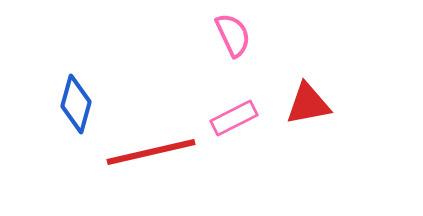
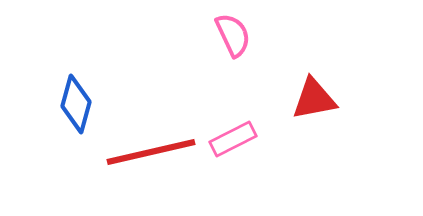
red triangle: moved 6 px right, 5 px up
pink rectangle: moved 1 px left, 21 px down
